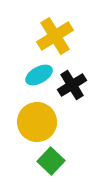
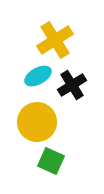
yellow cross: moved 4 px down
cyan ellipse: moved 1 px left, 1 px down
green square: rotated 20 degrees counterclockwise
